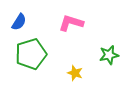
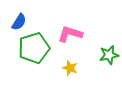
pink L-shape: moved 1 px left, 11 px down
green pentagon: moved 3 px right, 6 px up
yellow star: moved 5 px left, 5 px up
